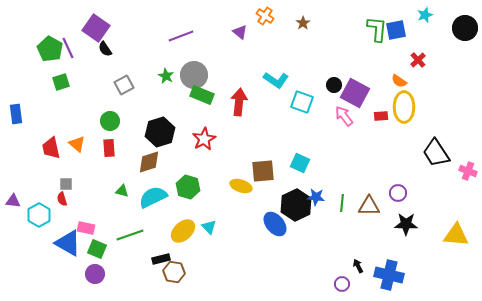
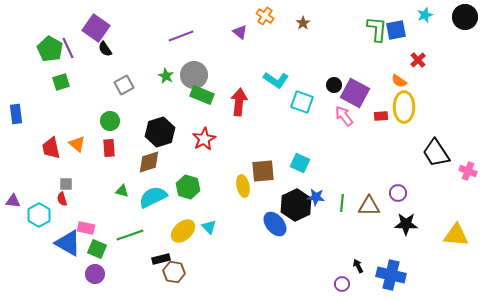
black circle at (465, 28): moved 11 px up
yellow ellipse at (241, 186): moved 2 px right; rotated 60 degrees clockwise
blue cross at (389, 275): moved 2 px right
